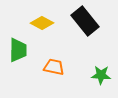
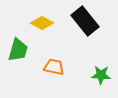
green trapezoid: rotated 15 degrees clockwise
